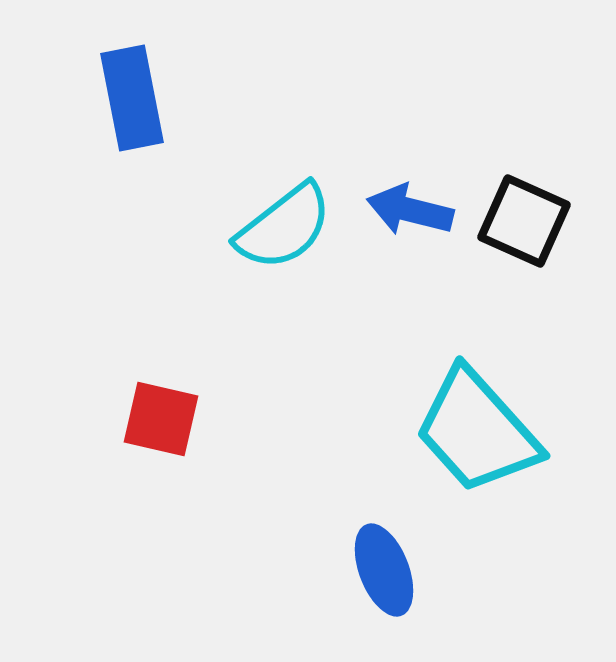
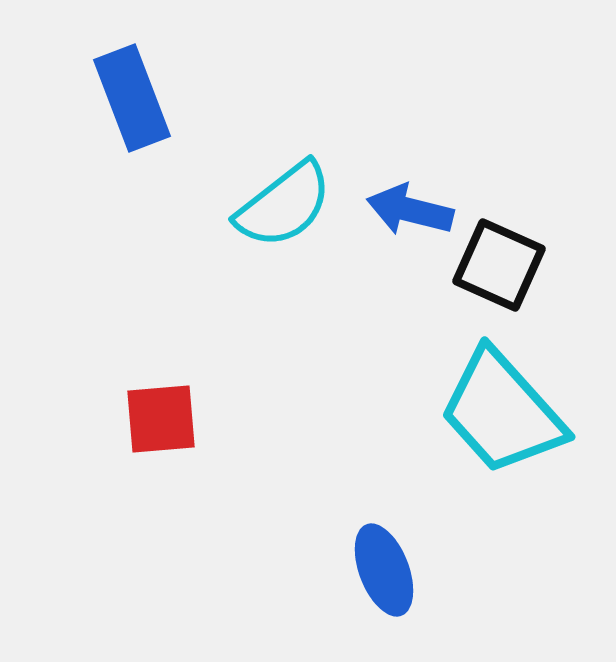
blue rectangle: rotated 10 degrees counterclockwise
black square: moved 25 px left, 44 px down
cyan semicircle: moved 22 px up
red square: rotated 18 degrees counterclockwise
cyan trapezoid: moved 25 px right, 19 px up
